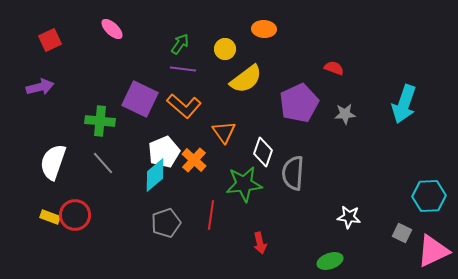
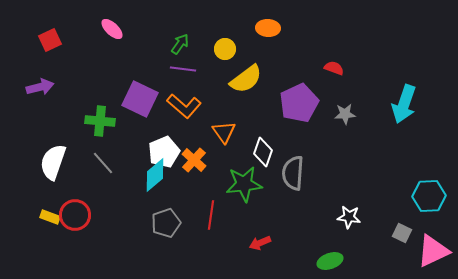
orange ellipse: moved 4 px right, 1 px up
red arrow: rotated 80 degrees clockwise
